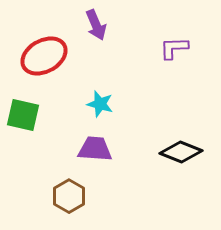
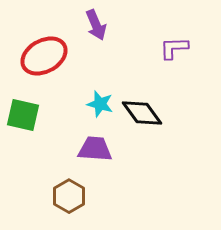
black diamond: moved 39 px left, 39 px up; rotated 33 degrees clockwise
